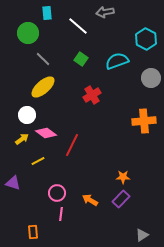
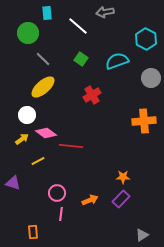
red line: moved 1 px left, 1 px down; rotated 70 degrees clockwise
orange arrow: rotated 126 degrees clockwise
